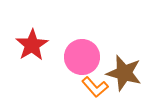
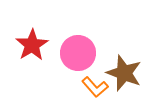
pink circle: moved 4 px left, 4 px up
brown star: rotated 6 degrees clockwise
